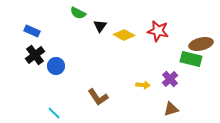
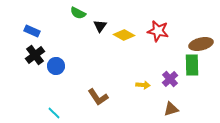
green rectangle: moved 1 px right, 6 px down; rotated 75 degrees clockwise
